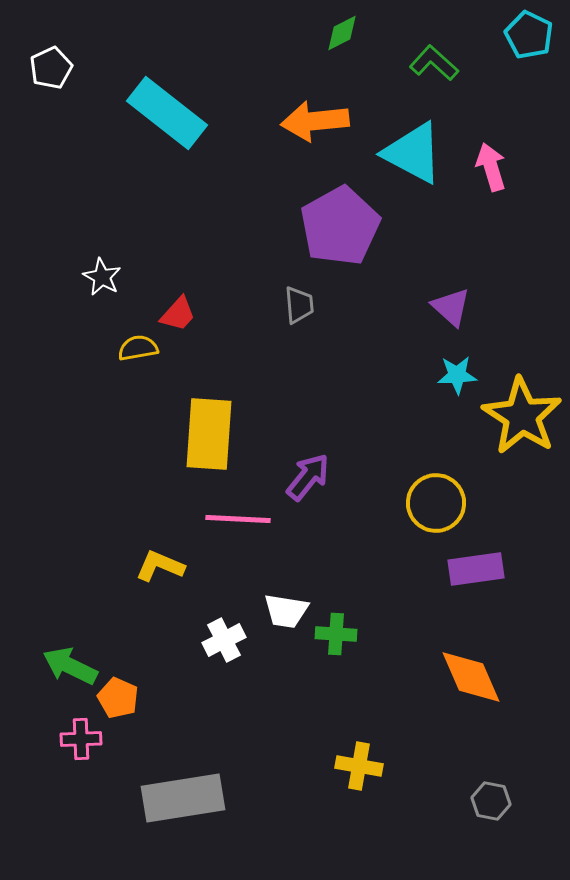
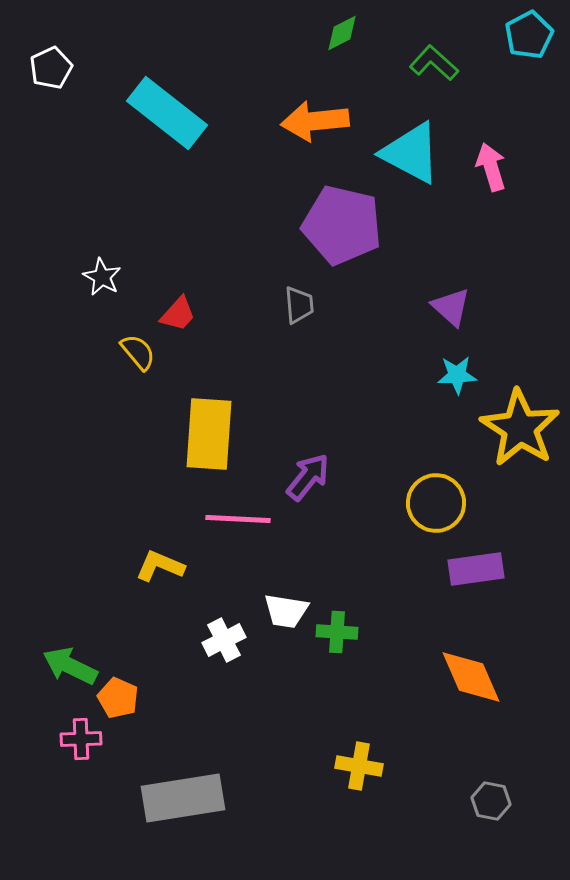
cyan pentagon: rotated 18 degrees clockwise
cyan triangle: moved 2 px left
purple pentagon: moved 2 px right, 1 px up; rotated 30 degrees counterclockwise
yellow semicircle: moved 4 px down; rotated 60 degrees clockwise
yellow star: moved 2 px left, 12 px down
green cross: moved 1 px right, 2 px up
